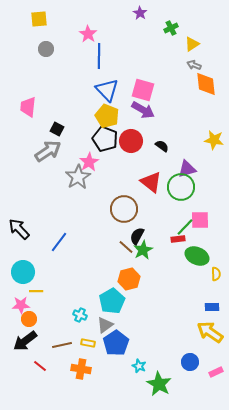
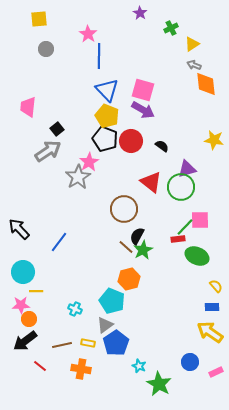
black square at (57, 129): rotated 24 degrees clockwise
yellow semicircle at (216, 274): moved 12 px down; rotated 40 degrees counterclockwise
cyan pentagon at (112, 301): rotated 20 degrees counterclockwise
cyan cross at (80, 315): moved 5 px left, 6 px up
